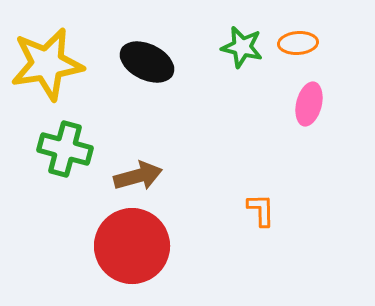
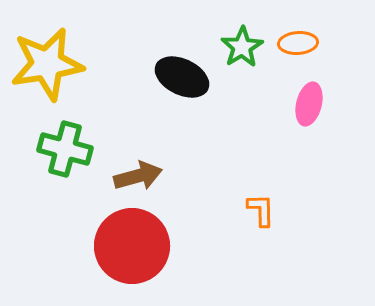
green star: rotated 27 degrees clockwise
black ellipse: moved 35 px right, 15 px down
